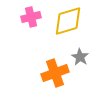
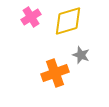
pink cross: rotated 18 degrees counterclockwise
gray star: moved 1 px right, 2 px up; rotated 12 degrees counterclockwise
